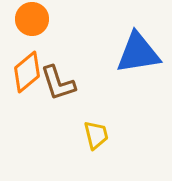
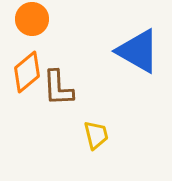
blue triangle: moved 2 px up; rotated 39 degrees clockwise
brown L-shape: moved 5 px down; rotated 15 degrees clockwise
